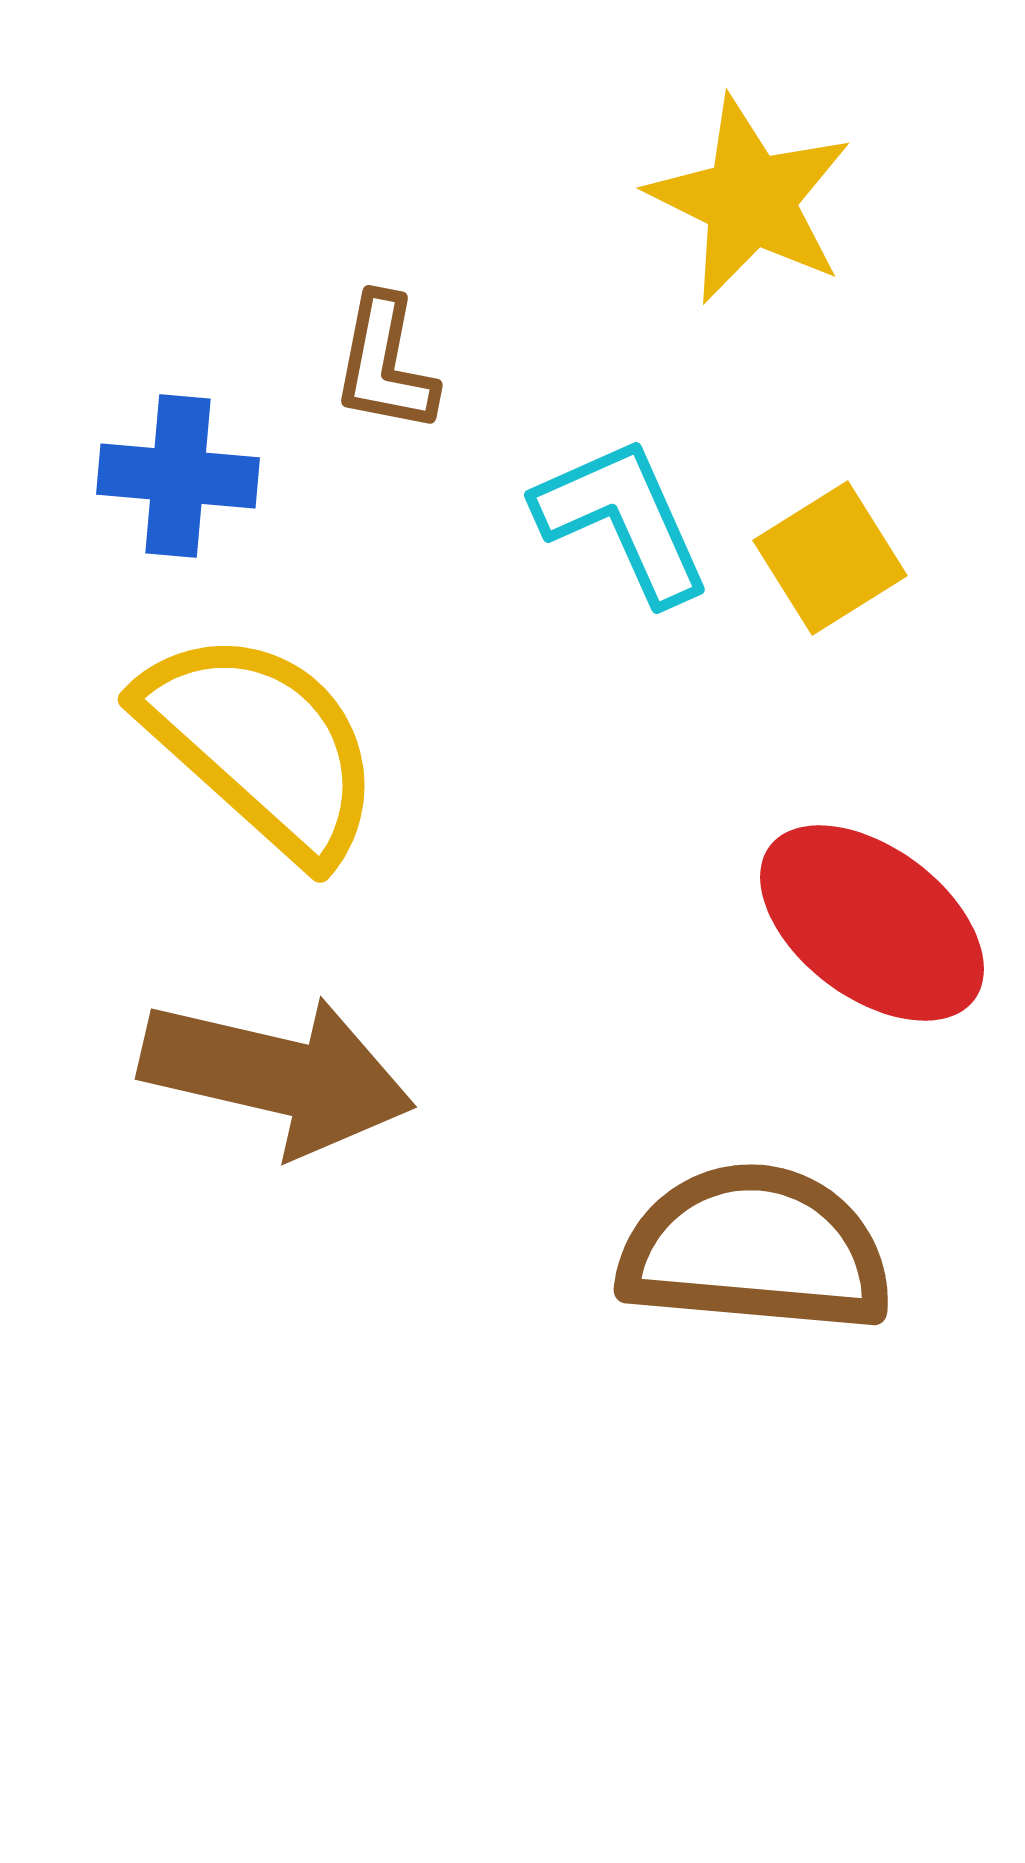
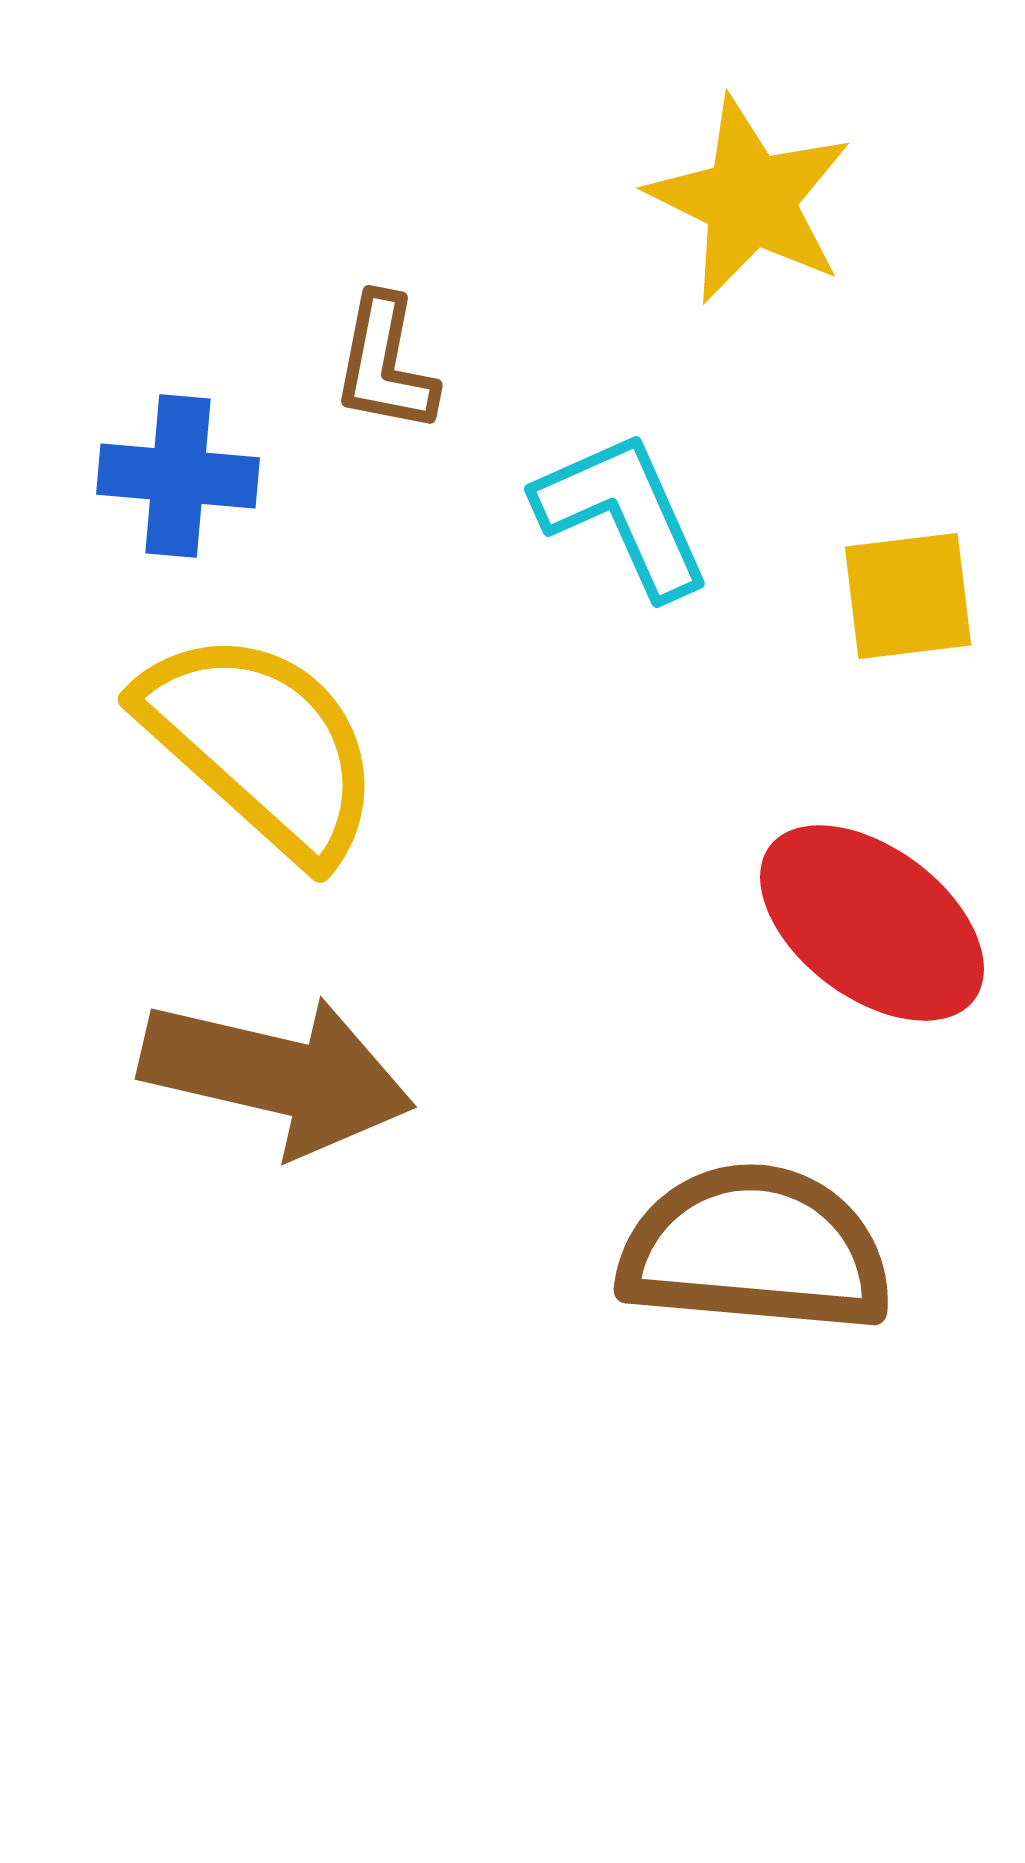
cyan L-shape: moved 6 px up
yellow square: moved 78 px right, 38 px down; rotated 25 degrees clockwise
